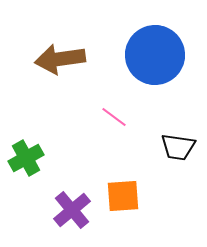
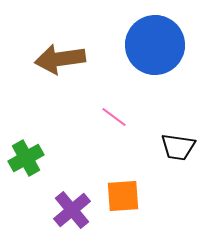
blue circle: moved 10 px up
